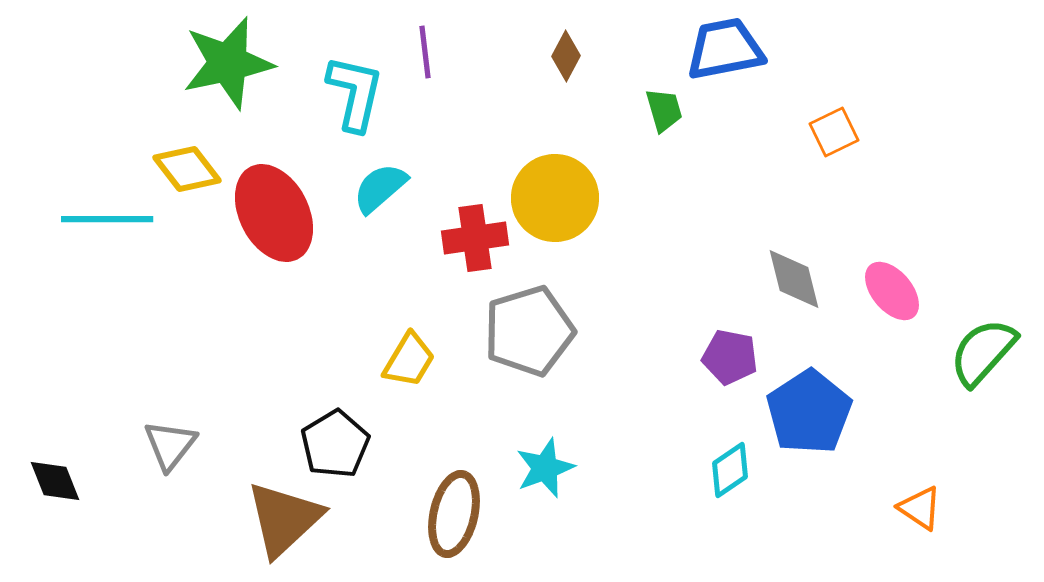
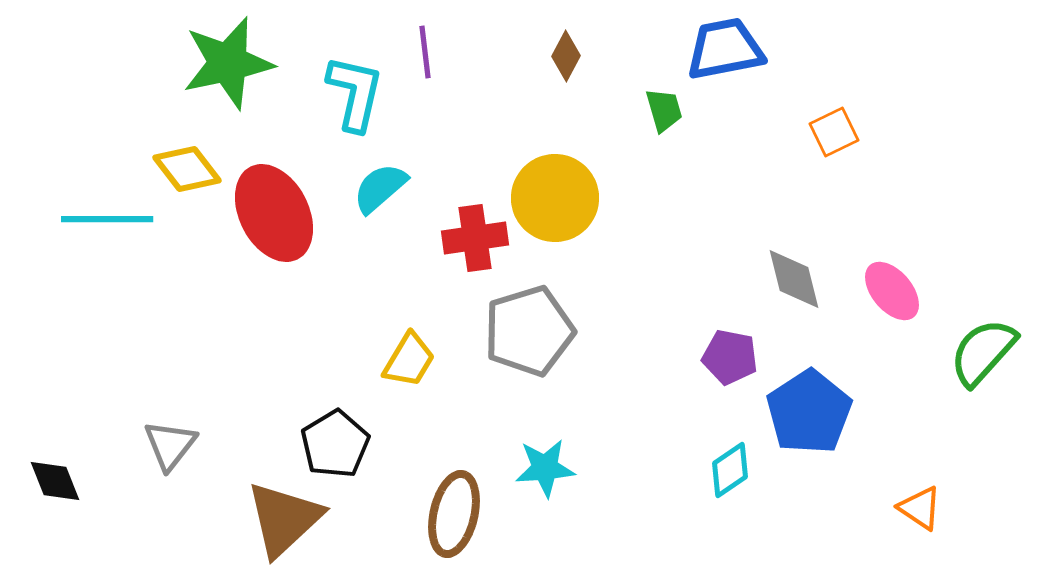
cyan star: rotated 16 degrees clockwise
